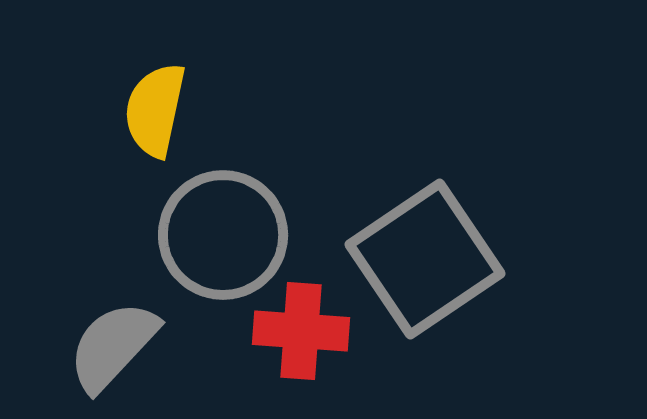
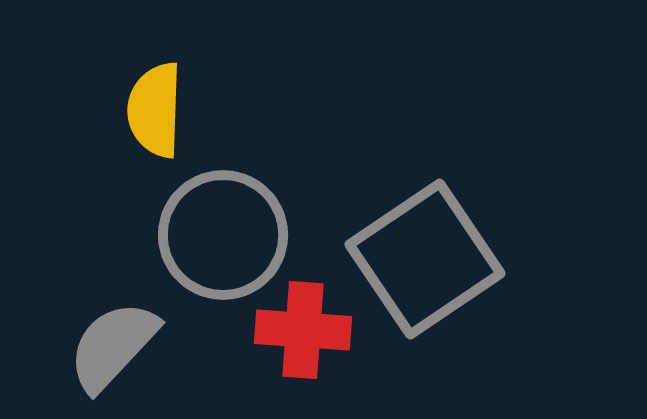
yellow semicircle: rotated 10 degrees counterclockwise
red cross: moved 2 px right, 1 px up
